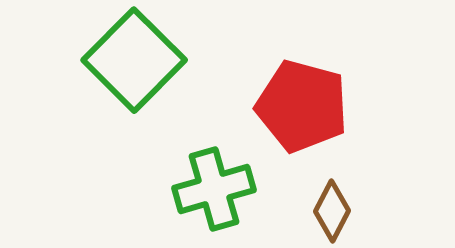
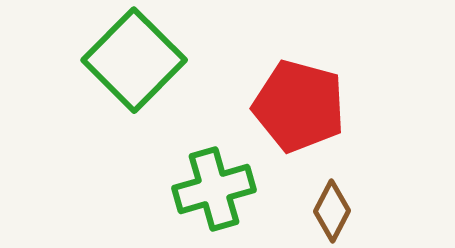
red pentagon: moved 3 px left
